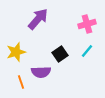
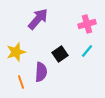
purple semicircle: rotated 84 degrees counterclockwise
